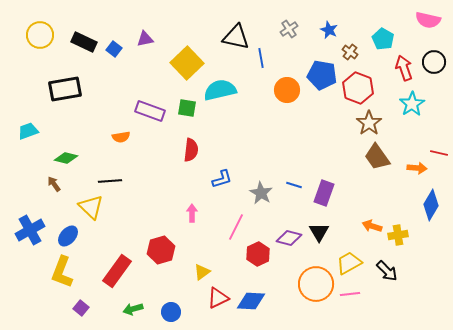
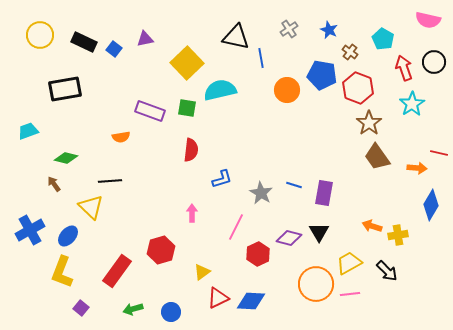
purple rectangle at (324, 193): rotated 10 degrees counterclockwise
